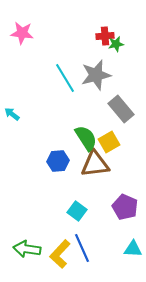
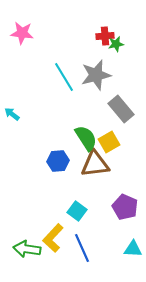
cyan line: moved 1 px left, 1 px up
yellow L-shape: moved 7 px left, 16 px up
